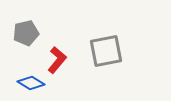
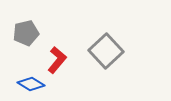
gray square: rotated 32 degrees counterclockwise
blue diamond: moved 1 px down
